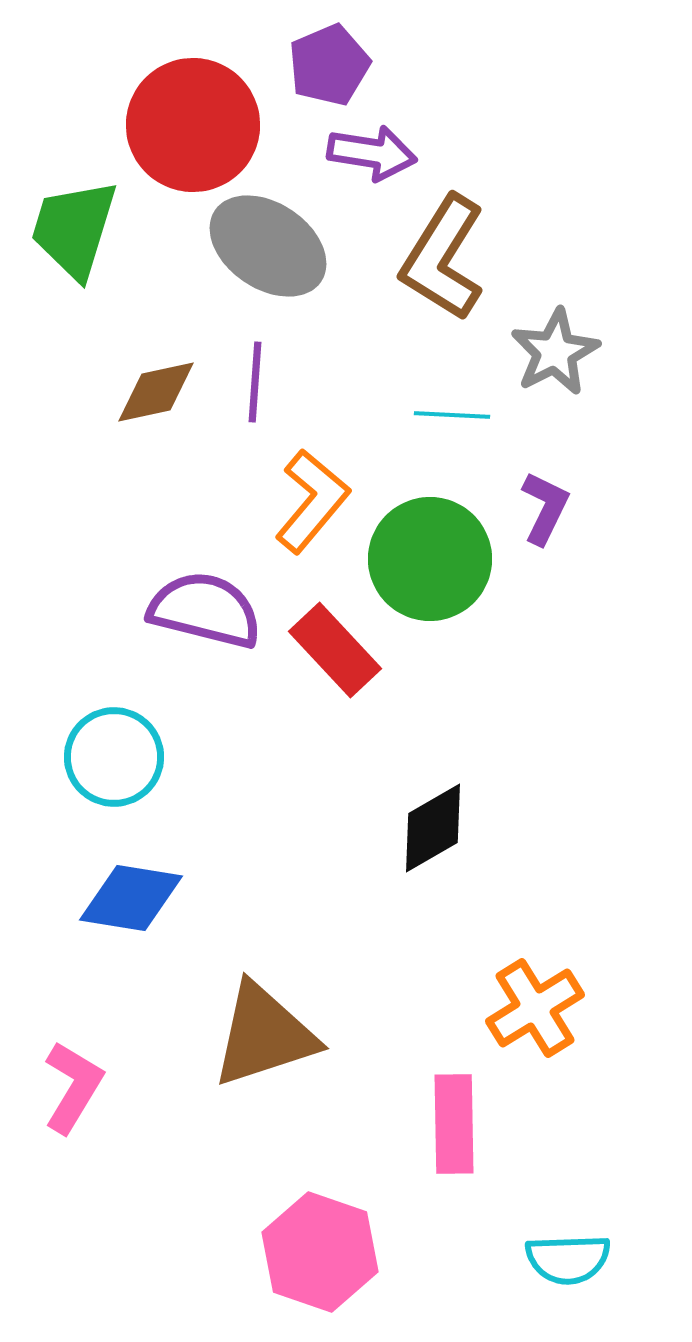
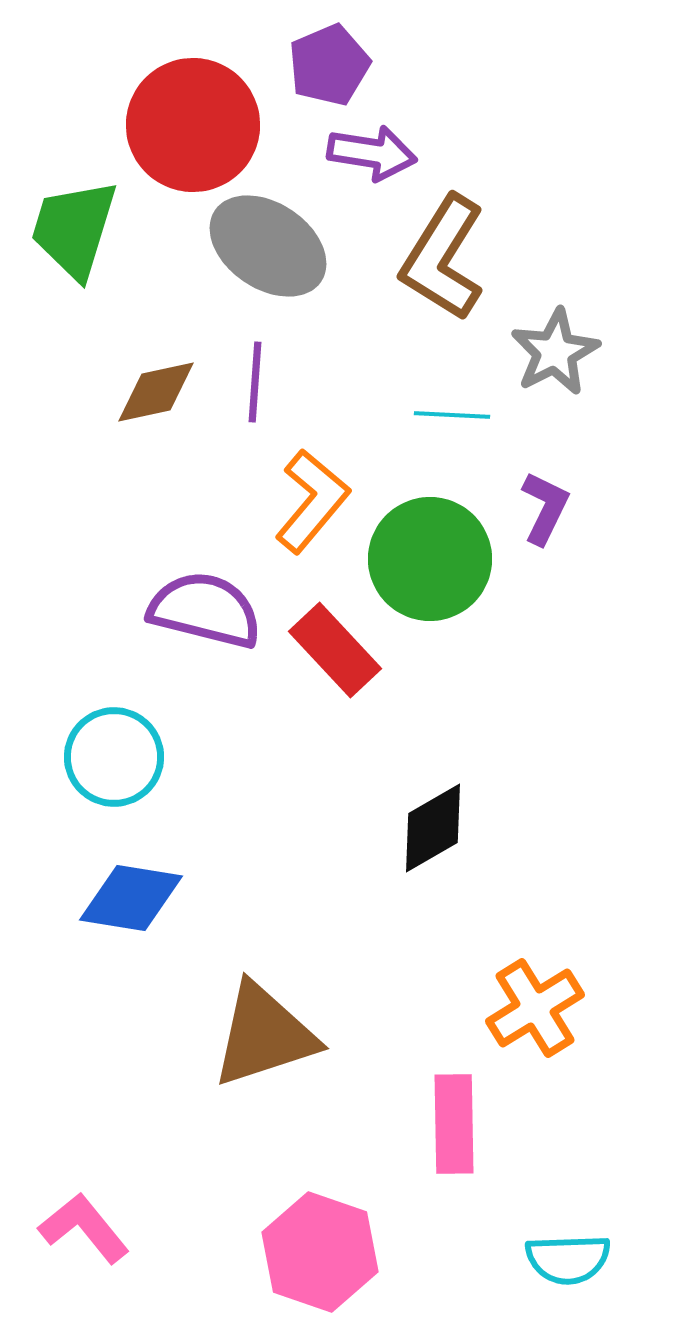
pink L-shape: moved 11 px right, 141 px down; rotated 70 degrees counterclockwise
